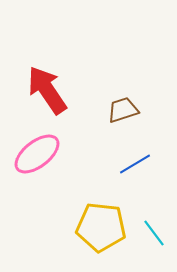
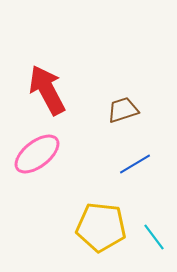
red arrow: rotated 6 degrees clockwise
cyan line: moved 4 px down
